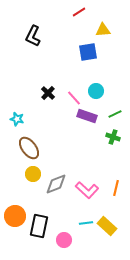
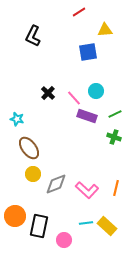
yellow triangle: moved 2 px right
green cross: moved 1 px right
